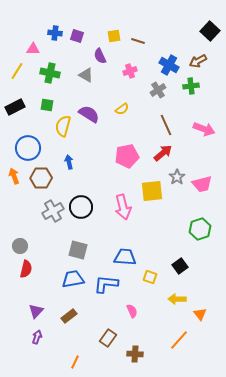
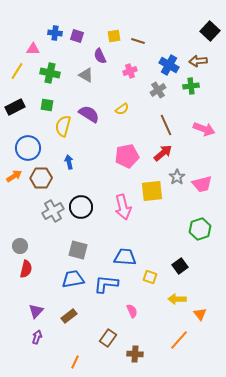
brown arrow at (198, 61): rotated 24 degrees clockwise
orange arrow at (14, 176): rotated 77 degrees clockwise
